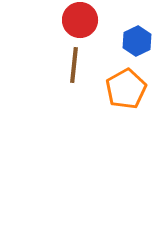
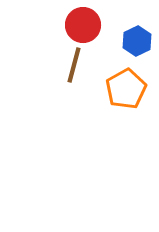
red circle: moved 3 px right, 5 px down
brown line: rotated 9 degrees clockwise
